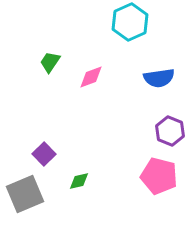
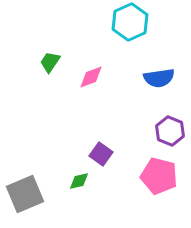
purple square: moved 57 px right; rotated 10 degrees counterclockwise
